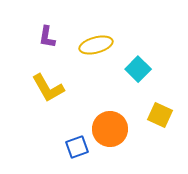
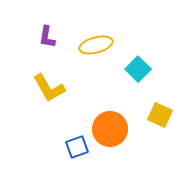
yellow L-shape: moved 1 px right
